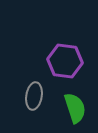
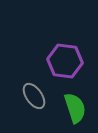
gray ellipse: rotated 44 degrees counterclockwise
